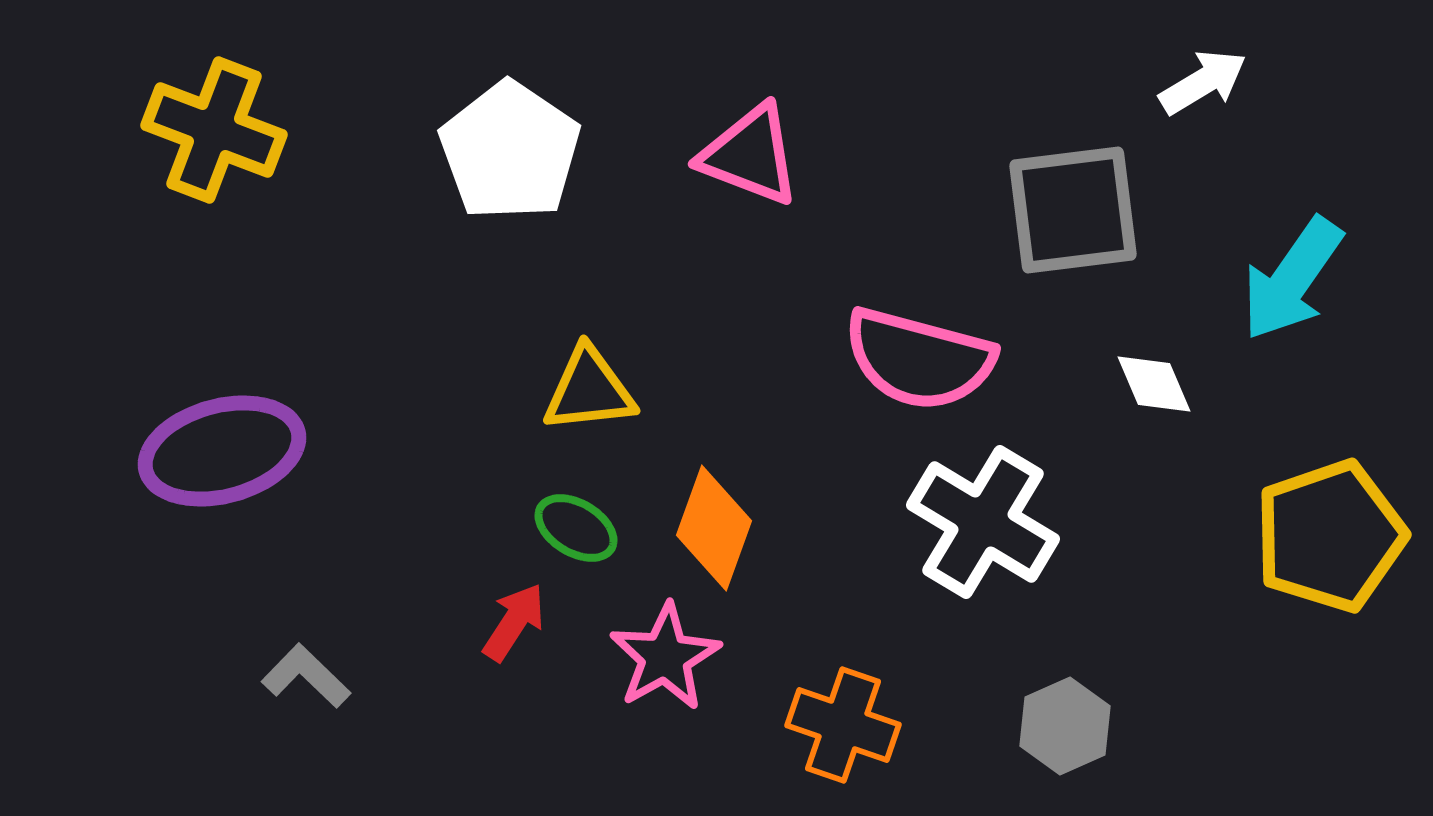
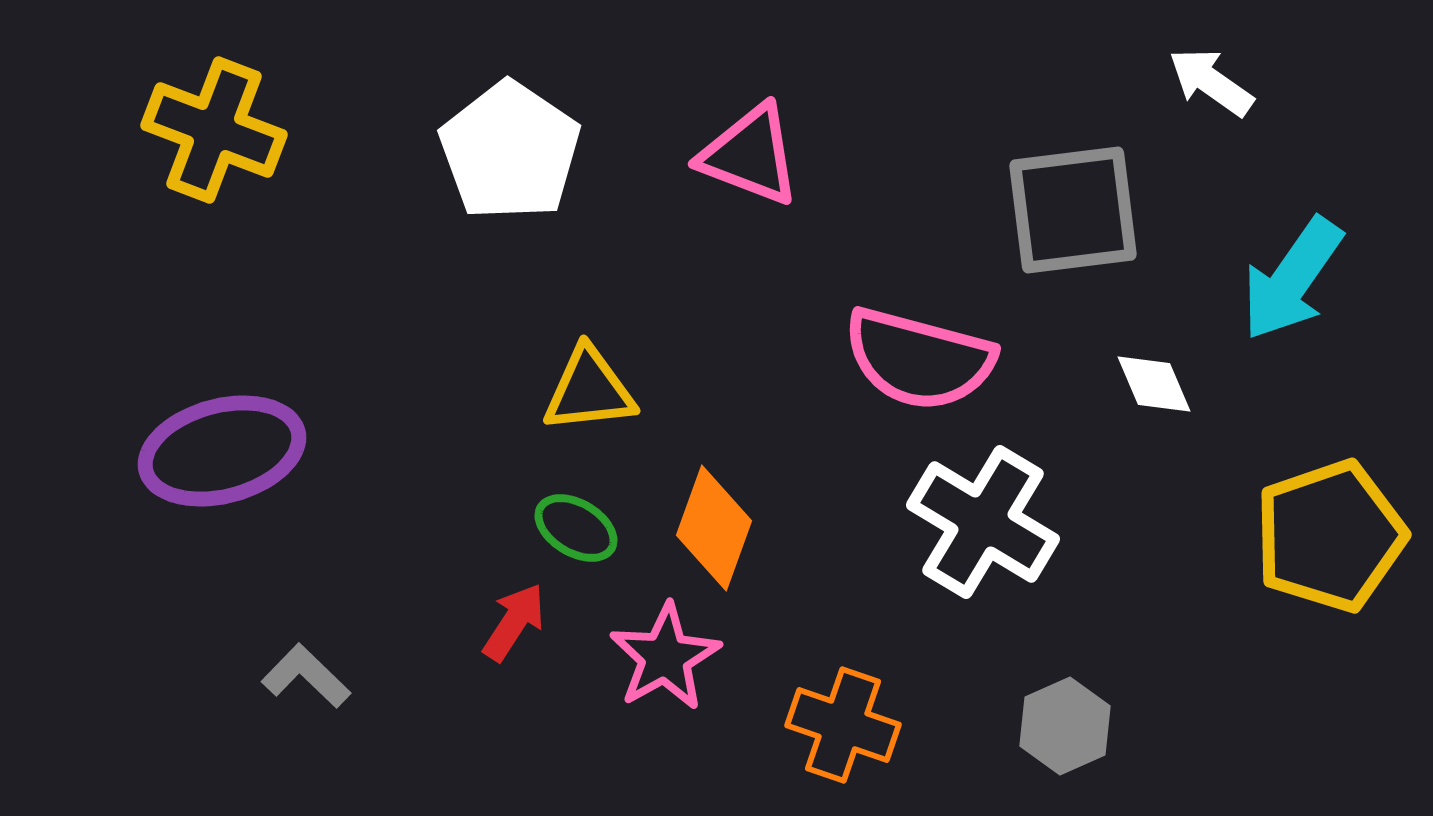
white arrow: moved 8 px right; rotated 114 degrees counterclockwise
